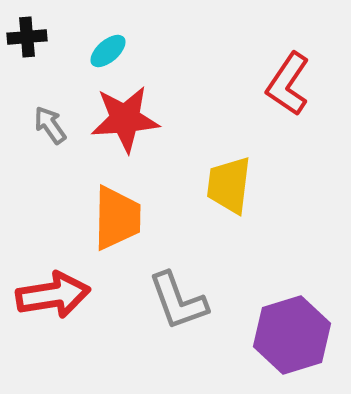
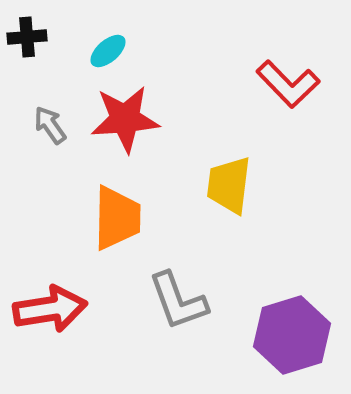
red L-shape: rotated 78 degrees counterclockwise
red arrow: moved 3 px left, 14 px down
